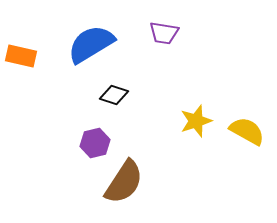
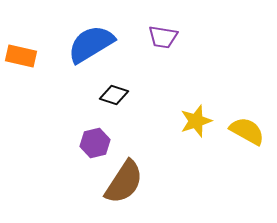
purple trapezoid: moved 1 px left, 4 px down
